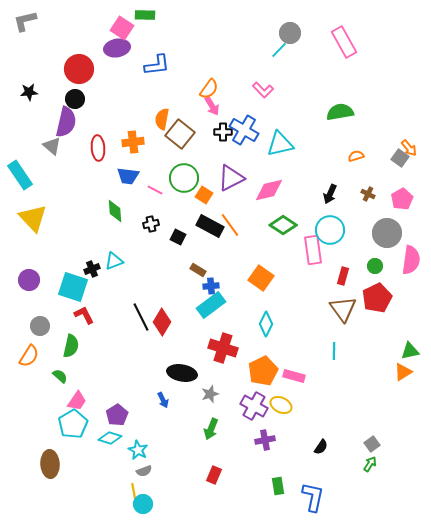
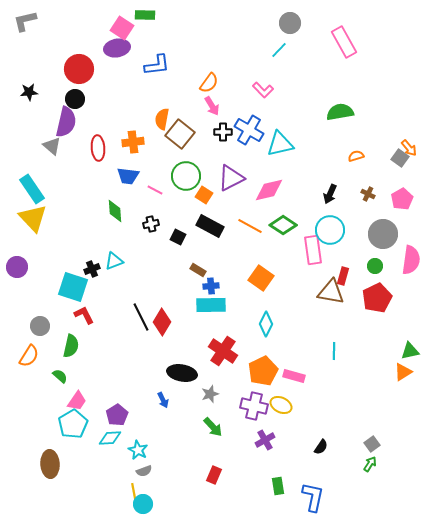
gray circle at (290, 33): moved 10 px up
orange semicircle at (209, 89): moved 6 px up
blue cross at (244, 130): moved 5 px right
cyan rectangle at (20, 175): moved 12 px right, 14 px down
green circle at (184, 178): moved 2 px right, 2 px up
orange line at (230, 225): moved 20 px right, 1 px down; rotated 25 degrees counterclockwise
gray circle at (387, 233): moved 4 px left, 1 px down
purple circle at (29, 280): moved 12 px left, 13 px up
cyan rectangle at (211, 305): rotated 36 degrees clockwise
brown triangle at (343, 309): moved 12 px left, 17 px up; rotated 44 degrees counterclockwise
red cross at (223, 348): moved 3 px down; rotated 16 degrees clockwise
purple cross at (254, 406): rotated 16 degrees counterclockwise
green arrow at (211, 429): moved 2 px right, 2 px up; rotated 65 degrees counterclockwise
cyan diamond at (110, 438): rotated 20 degrees counterclockwise
purple cross at (265, 440): rotated 18 degrees counterclockwise
